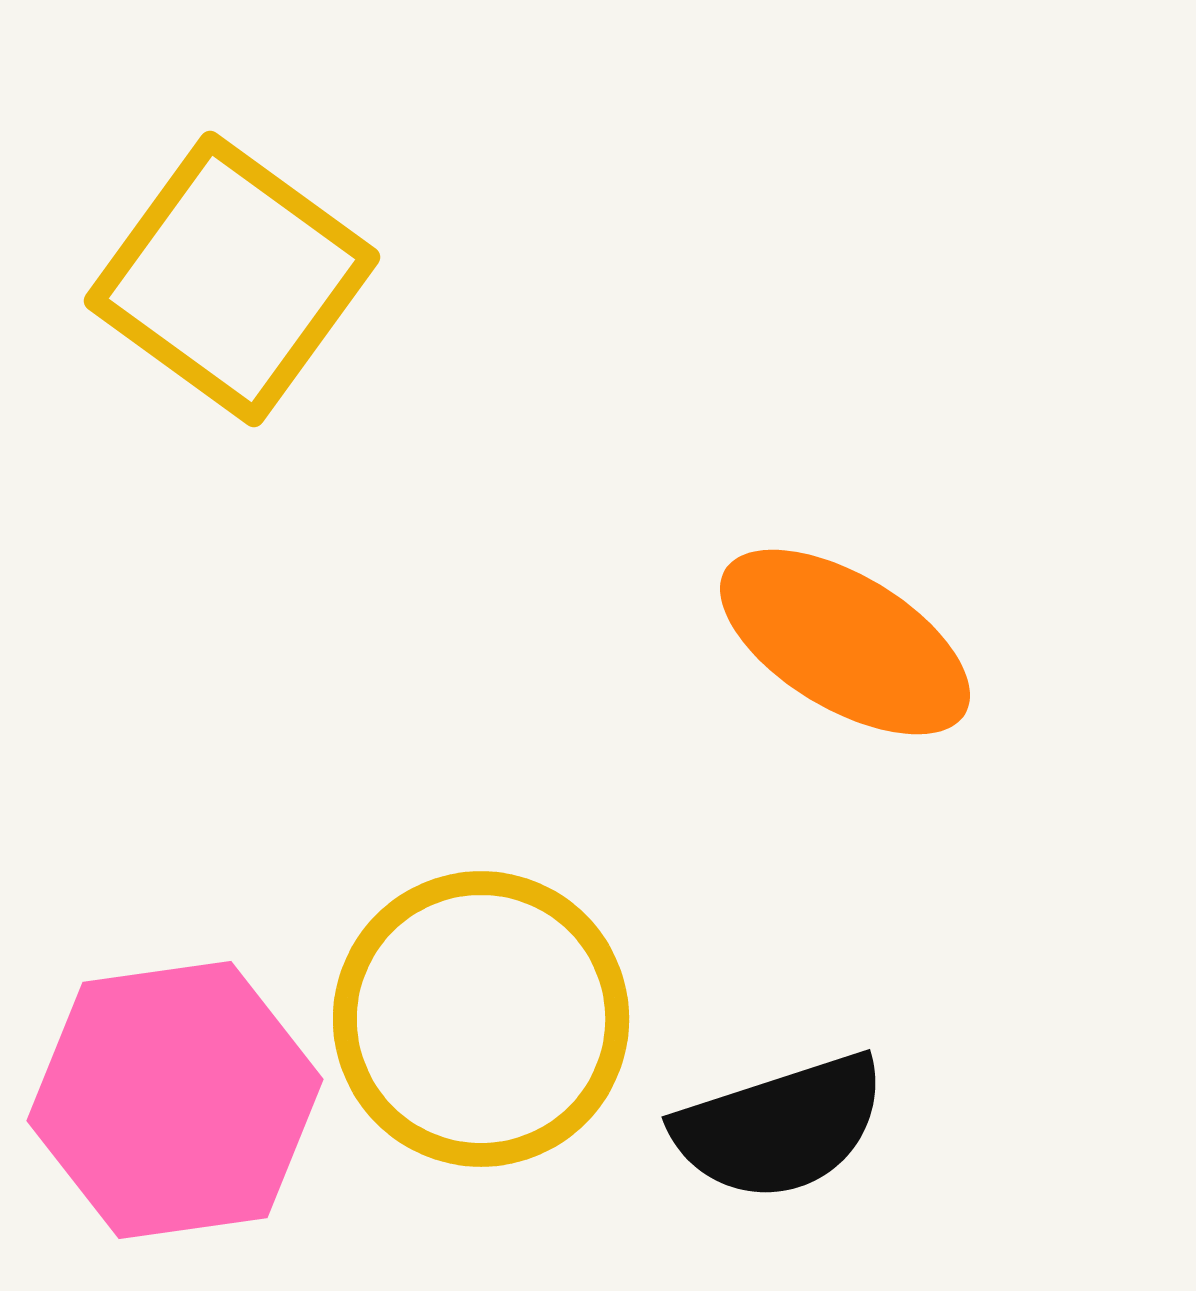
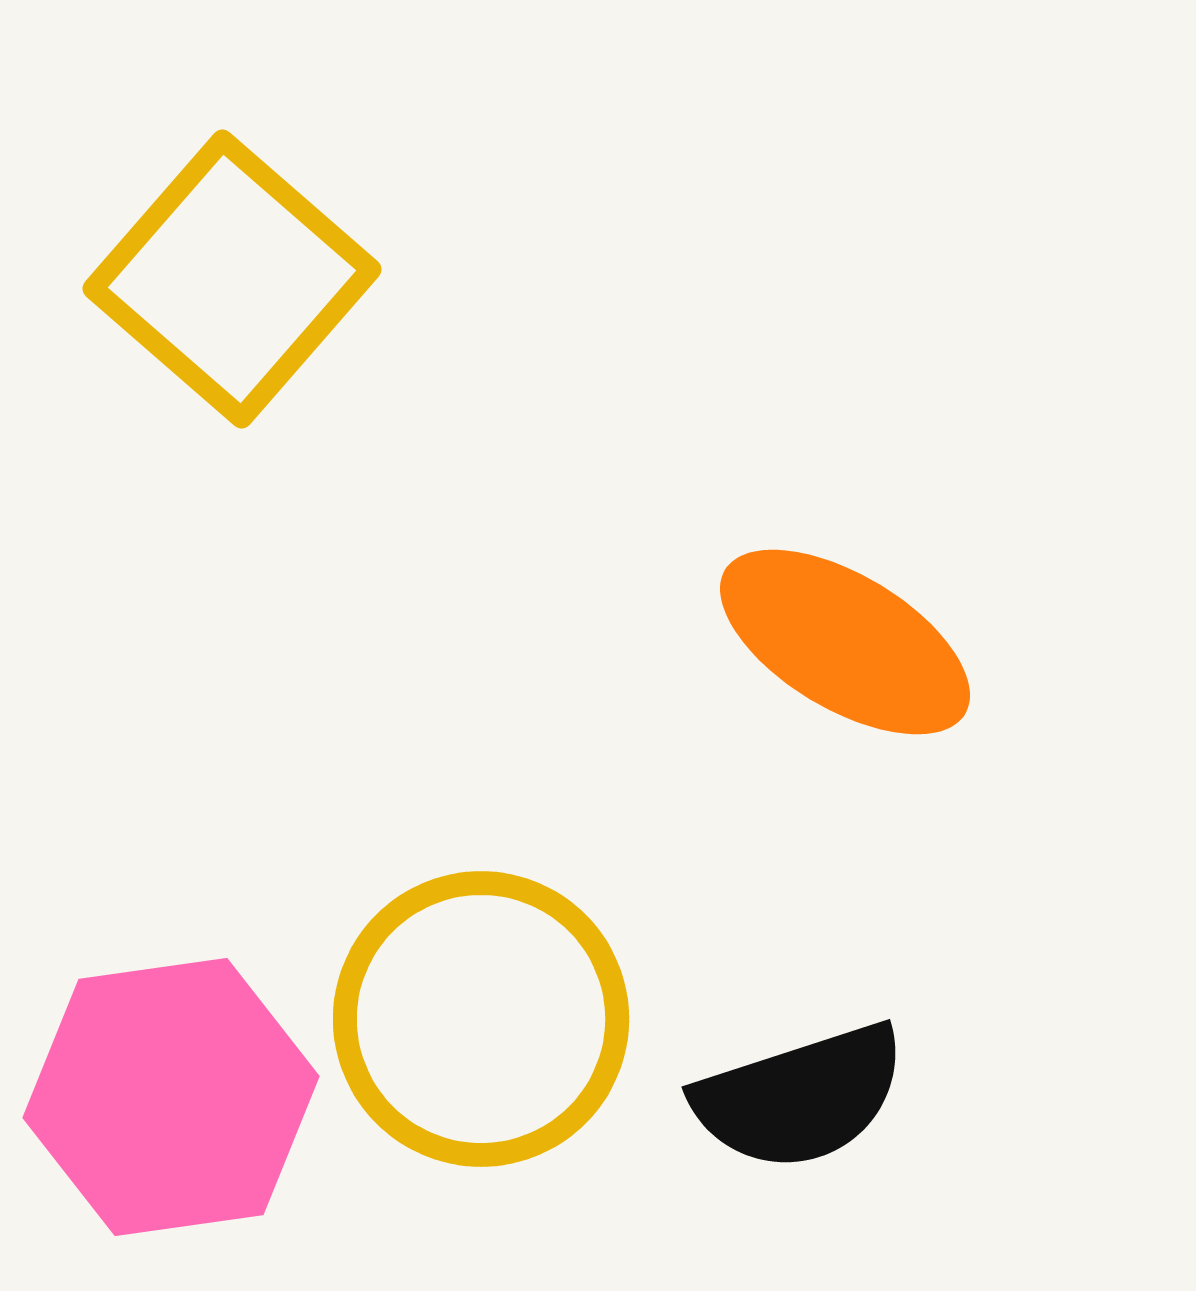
yellow square: rotated 5 degrees clockwise
pink hexagon: moved 4 px left, 3 px up
black semicircle: moved 20 px right, 30 px up
